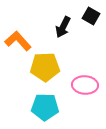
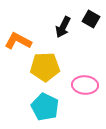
black square: moved 3 px down
orange L-shape: rotated 20 degrees counterclockwise
cyan pentagon: rotated 24 degrees clockwise
